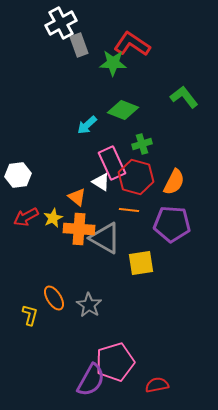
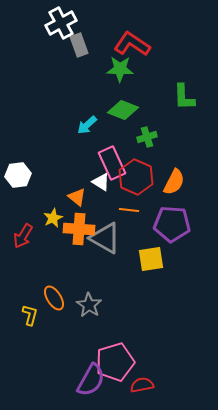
green star: moved 7 px right, 6 px down
green L-shape: rotated 144 degrees counterclockwise
green cross: moved 5 px right, 7 px up
red hexagon: rotated 8 degrees clockwise
red arrow: moved 3 px left, 19 px down; rotated 30 degrees counterclockwise
yellow square: moved 10 px right, 4 px up
red semicircle: moved 15 px left
